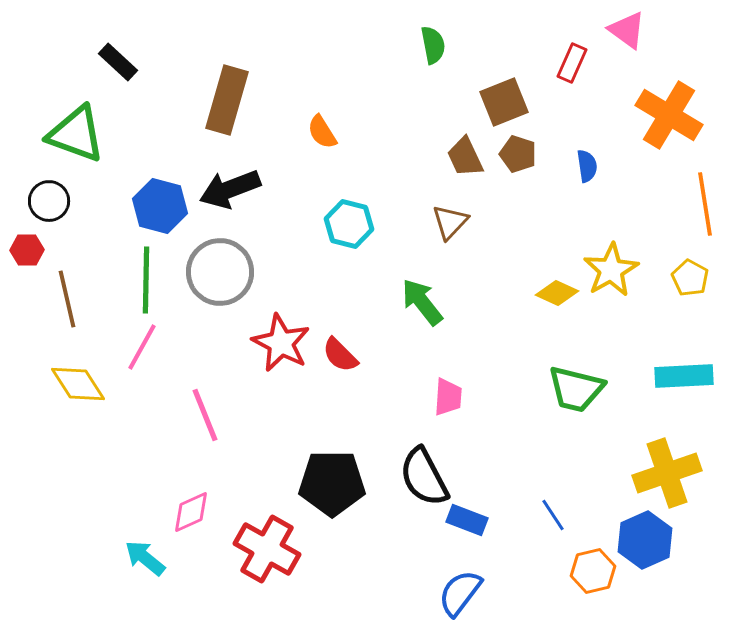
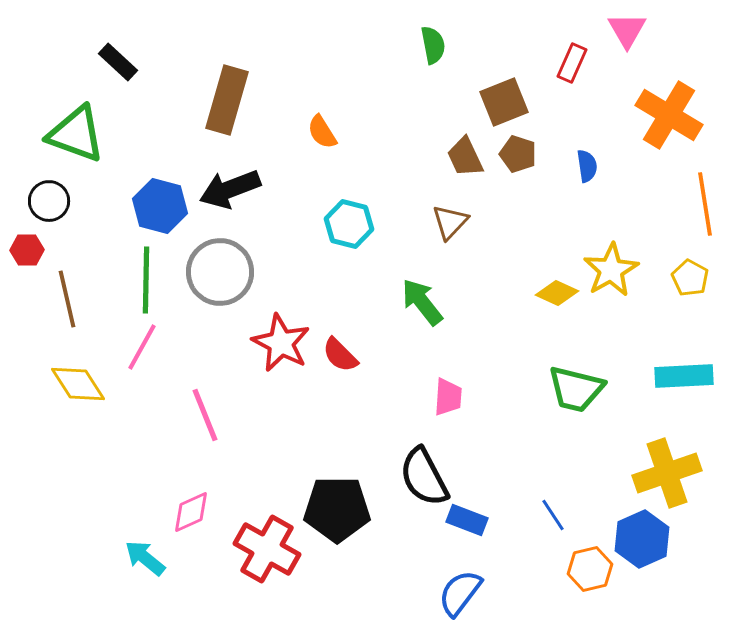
pink triangle at (627, 30): rotated 24 degrees clockwise
black pentagon at (332, 483): moved 5 px right, 26 px down
blue hexagon at (645, 540): moved 3 px left, 1 px up
orange hexagon at (593, 571): moved 3 px left, 2 px up
